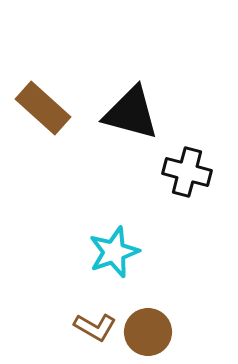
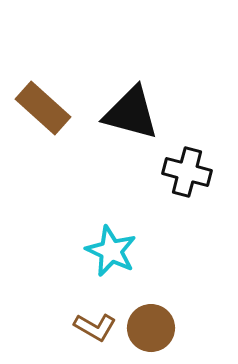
cyan star: moved 3 px left, 1 px up; rotated 27 degrees counterclockwise
brown circle: moved 3 px right, 4 px up
